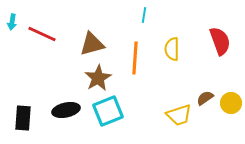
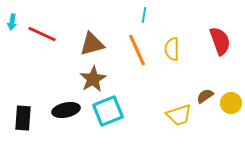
orange line: moved 2 px right, 8 px up; rotated 28 degrees counterclockwise
brown star: moved 5 px left, 1 px down
brown semicircle: moved 2 px up
